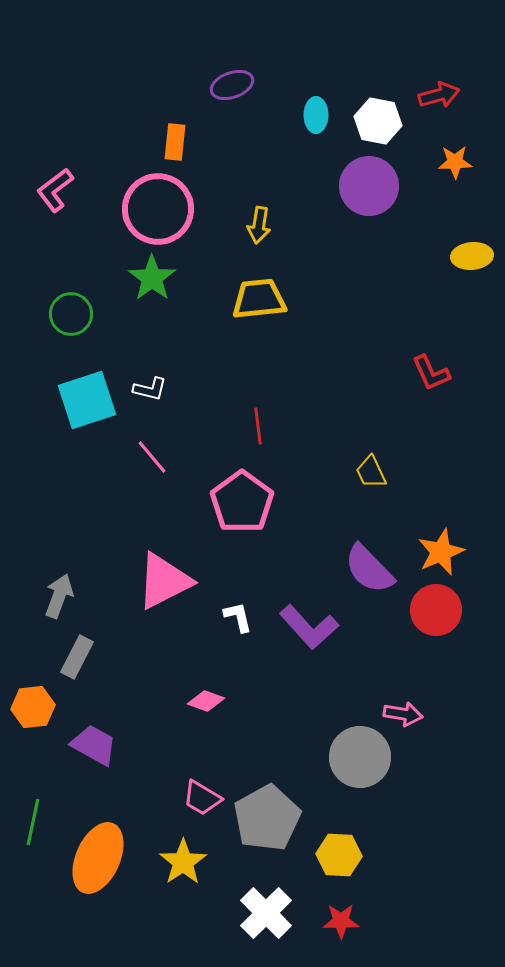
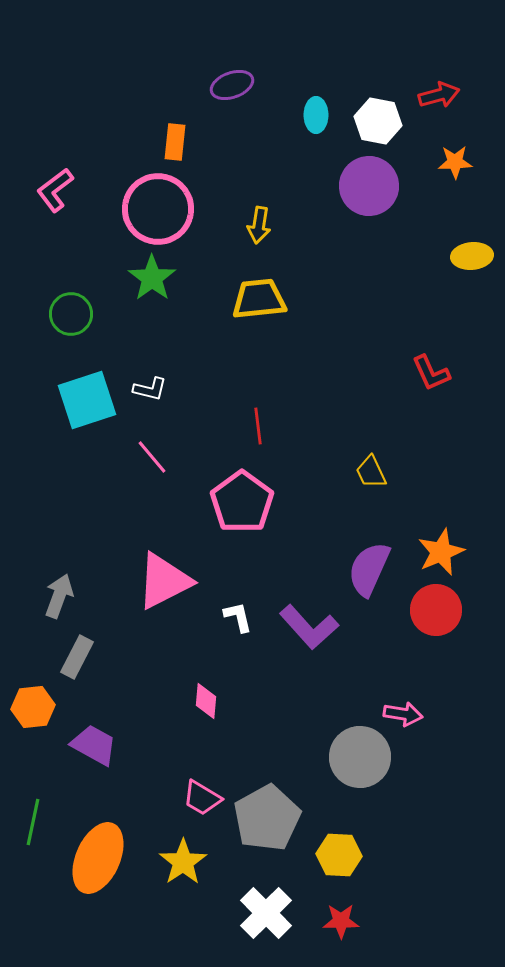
purple semicircle at (369, 569): rotated 68 degrees clockwise
pink diamond at (206, 701): rotated 75 degrees clockwise
